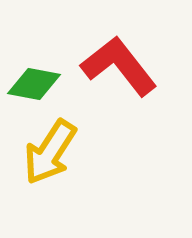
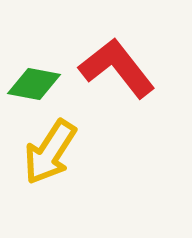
red L-shape: moved 2 px left, 2 px down
